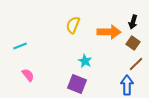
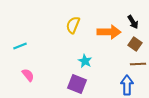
black arrow: rotated 48 degrees counterclockwise
brown square: moved 2 px right, 1 px down
brown line: moved 2 px right; rotated 42 degrees clockwise
